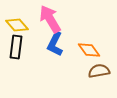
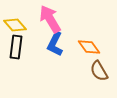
yellow diamond: moved 2 px left
orange diamond: moved 3 px up
brown semicircle: rotated 110 degrees counterclockwise
